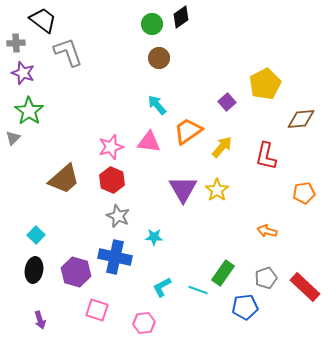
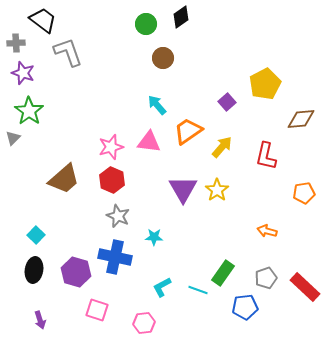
green circle: moved 6 px left
brown circle: moved 4 px right
